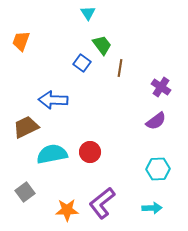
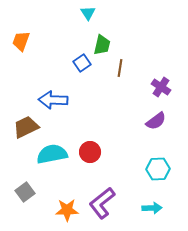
green trapezoid: rotated 50 degrees clockwise
blue square: rotated 18 degrees clockwise
